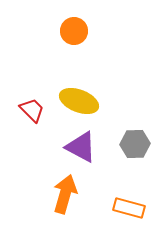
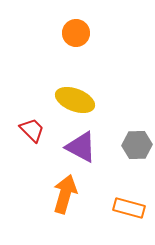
orange circle: moved 2 px right, 2 px down
yellow ellipse: moved 4 px left, 1 px up
red trapezoid: moved 20 px down
gray hexagon: moved 2 px right, 1 px down
